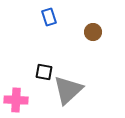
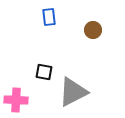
blue rectangle: rotated 12 degrees clockwise
brown circle: moved 2 px up
gray triangle: moved 5 px right, 2 px down; rotated 16 degrees clockwise
